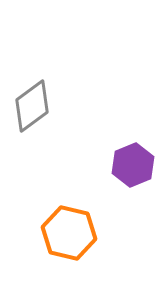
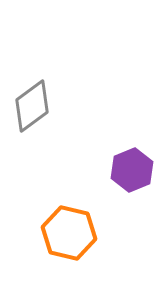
purple hexagon: moved 1 px left, 5 px down
